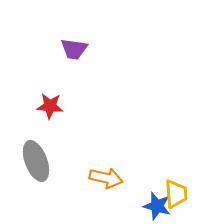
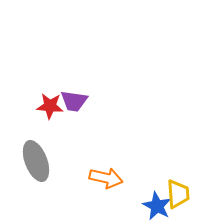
purple trapezoid: moved 52 px down
yellow trapezoid: moved 2 px right
blue star: rotated 12 degrees clockwise
